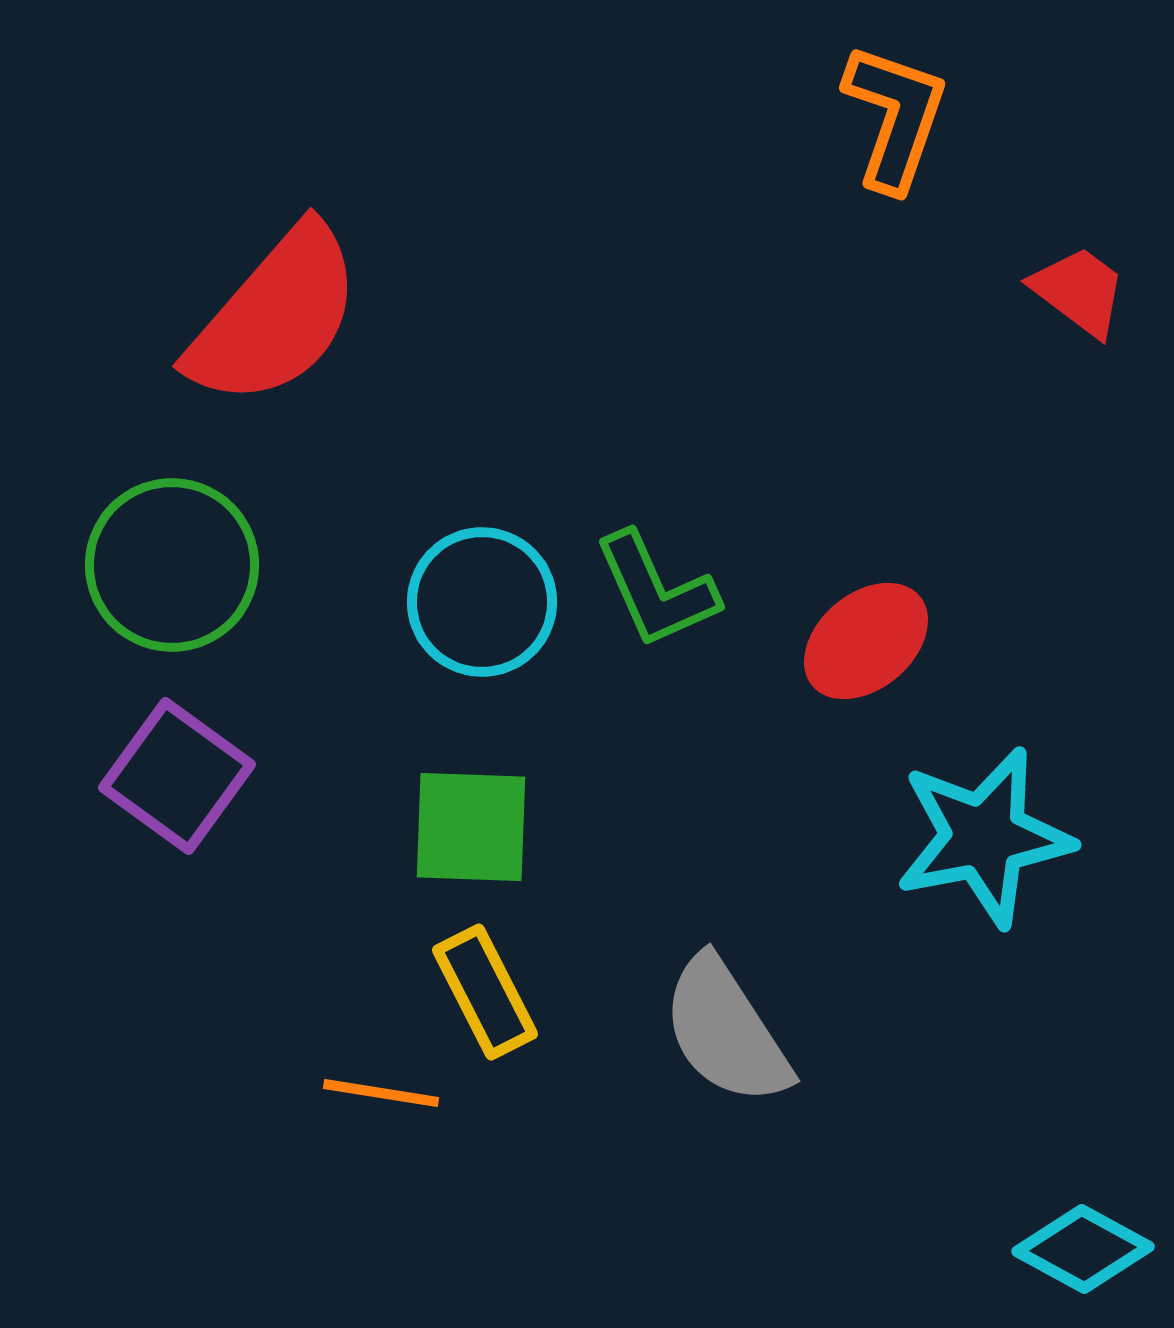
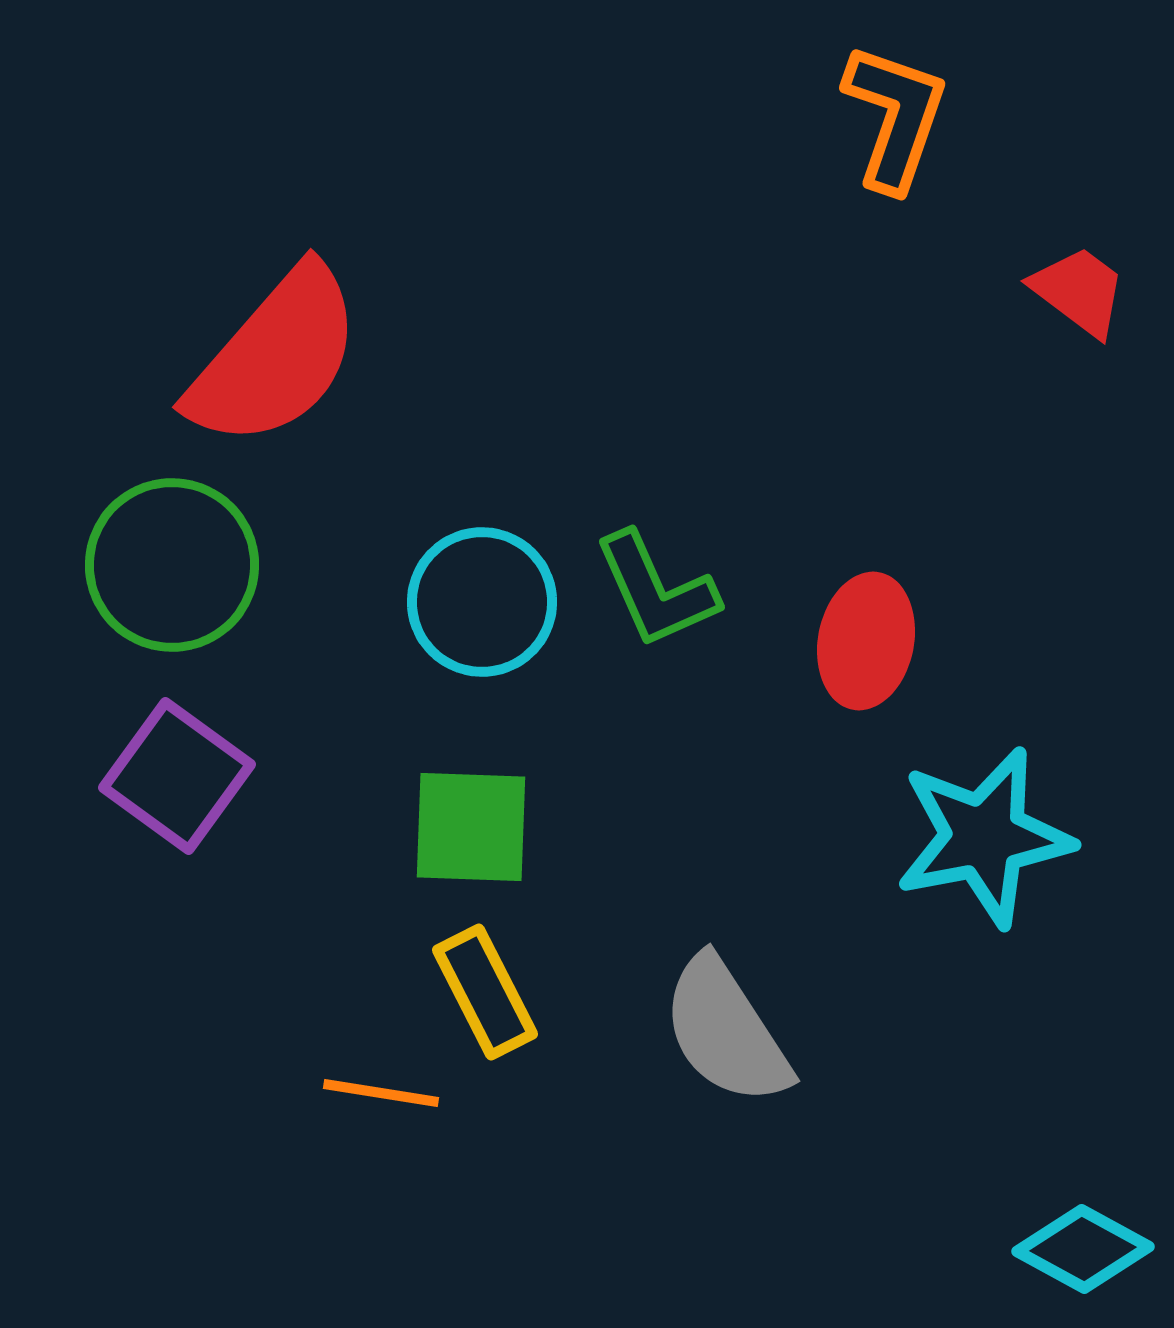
red semicircle: moved 41 px down
red ellipse: rotated 39 degrees counterclockwise
